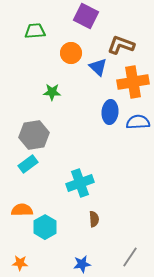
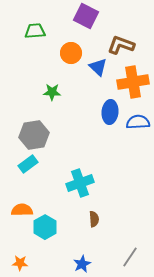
blue star: rotated 18 degrees counterclockwise
